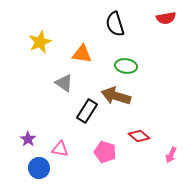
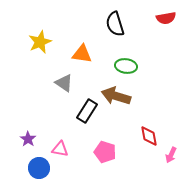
red diamond: moved 10 px right; rotated 40 degrees clockwise
